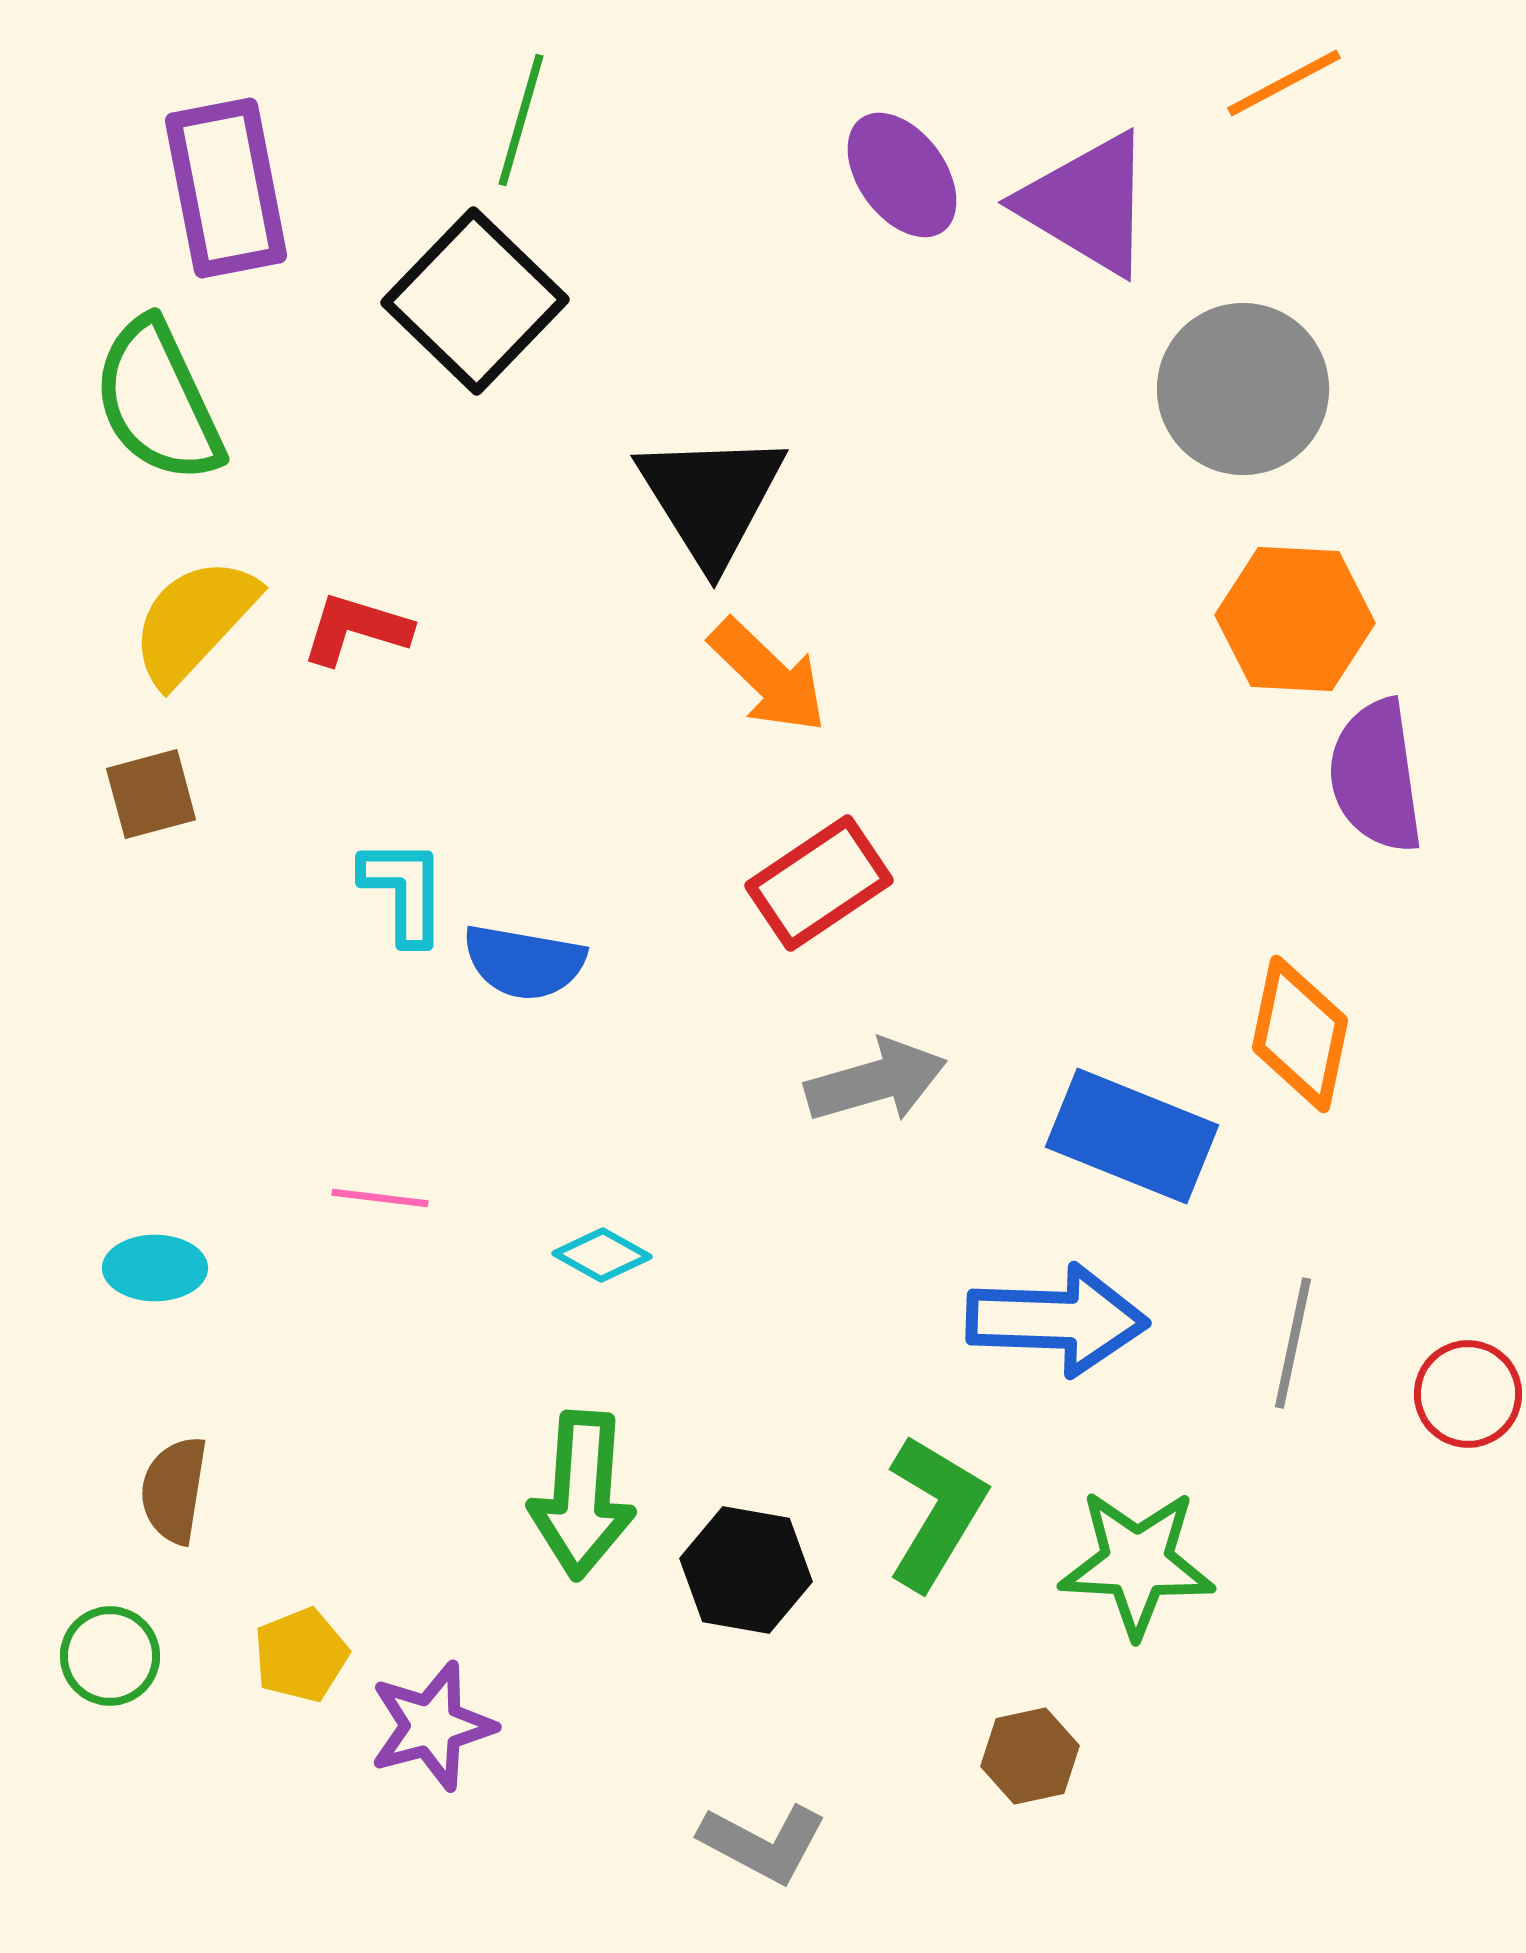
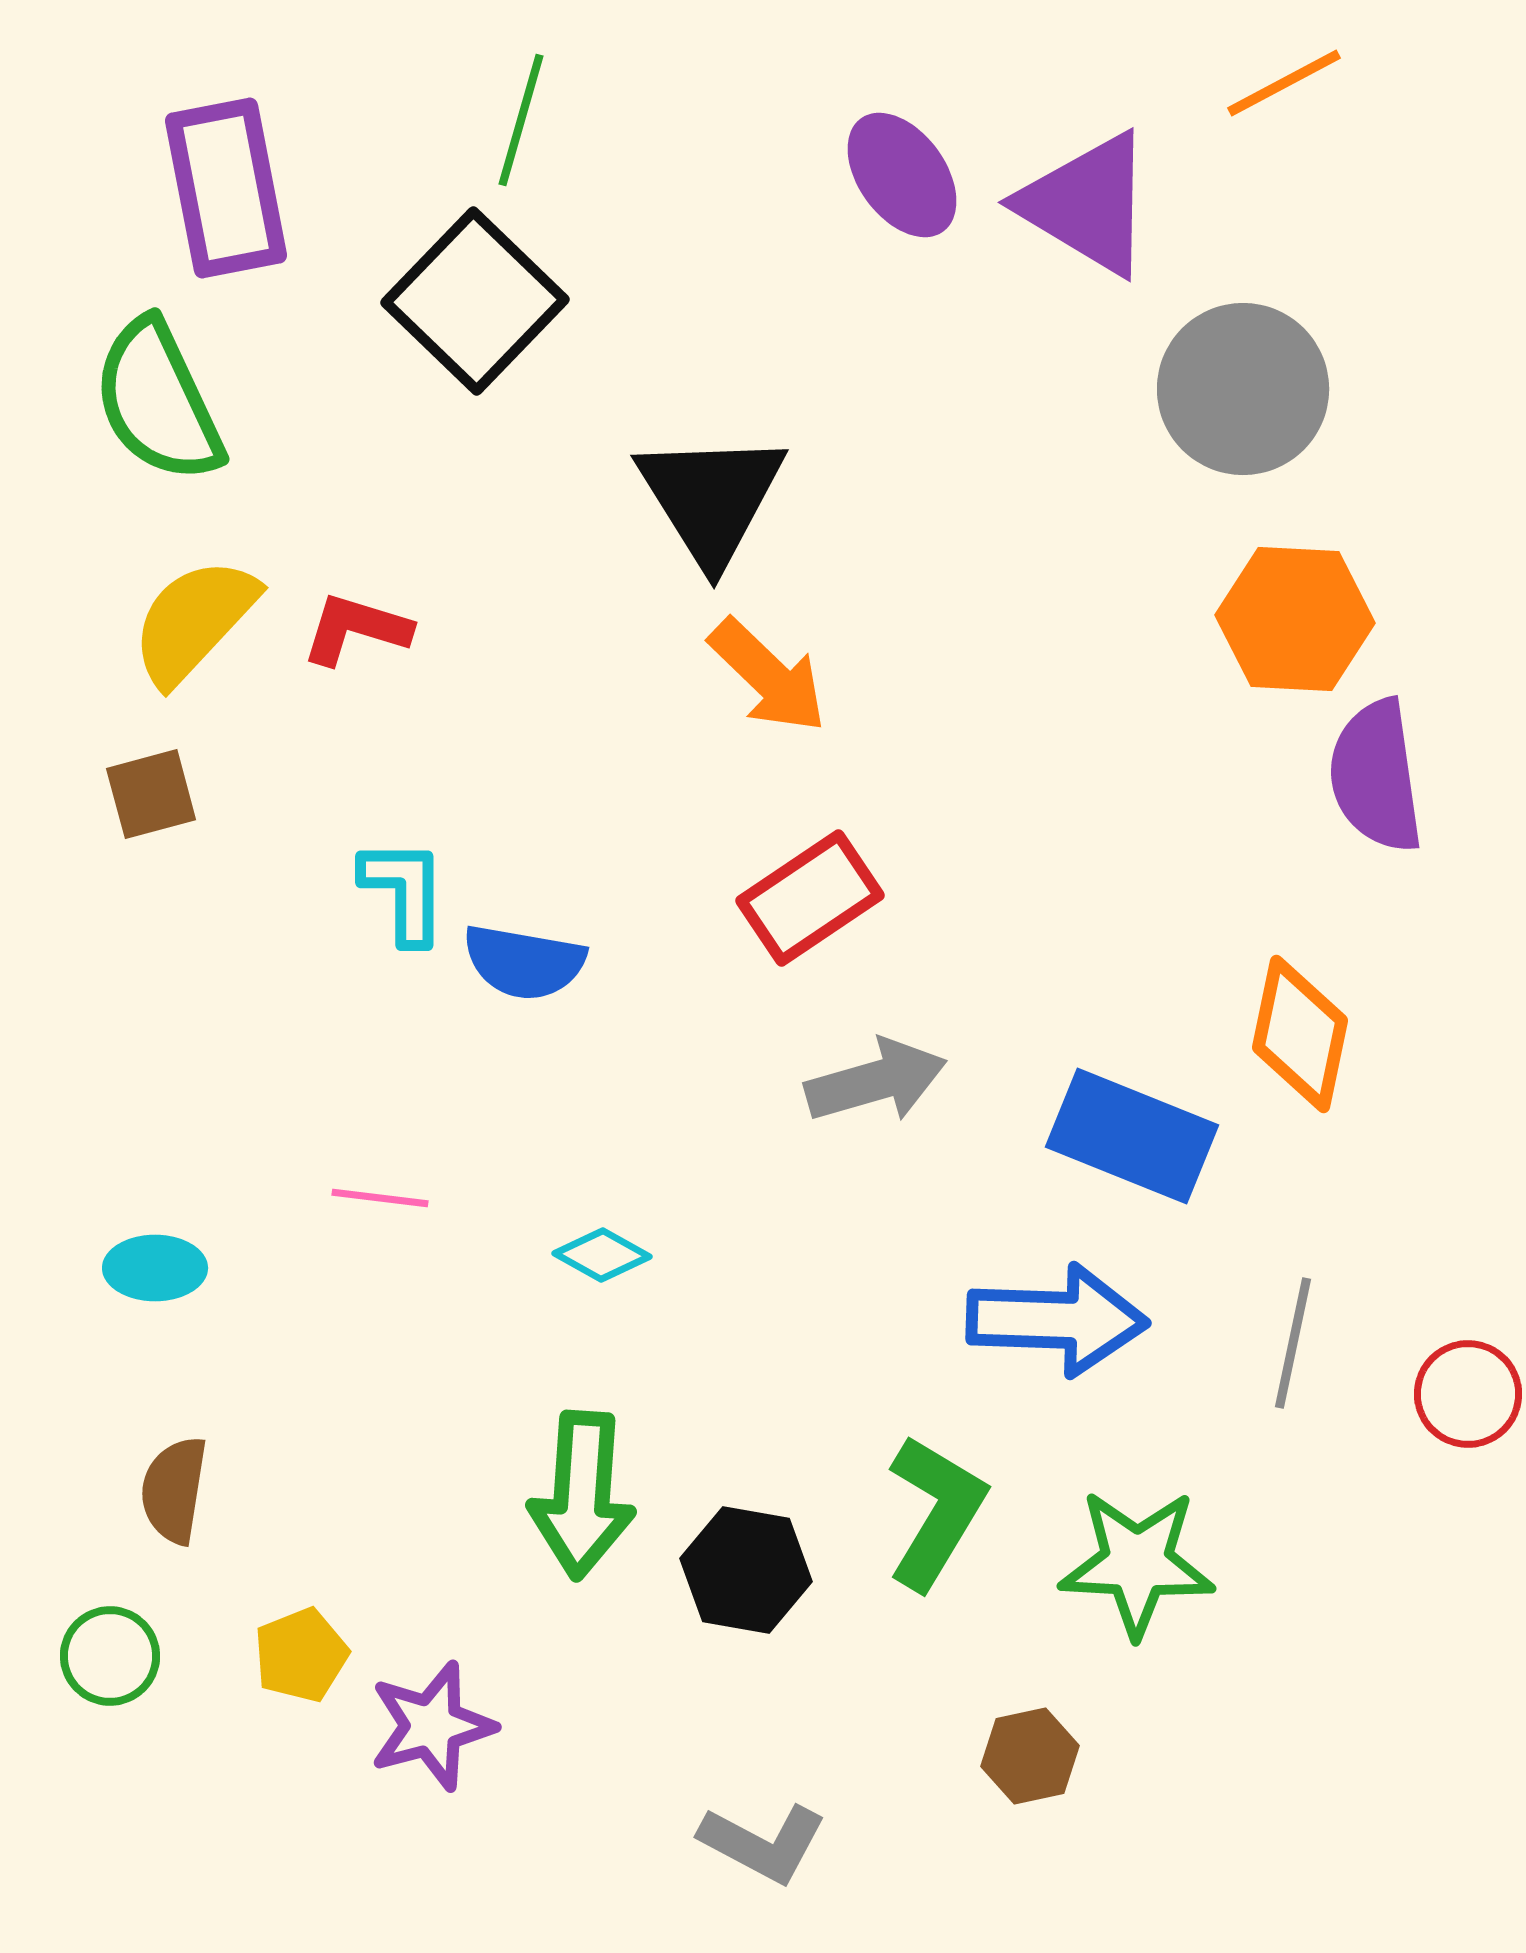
red rectangle: moved 9 px left, 15 px down
